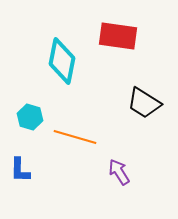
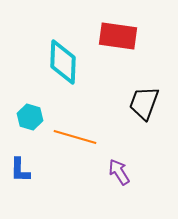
cyan diamond: moved 1 px right, 1 px down; rotated 9 degrees counterclockwise
black trapezoid: rotated 78 degrees clockwise
